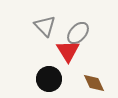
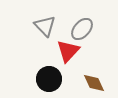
gray ellipse: moved 4 px right, 4 px up
red triangle: rotated 15 degrees clockwise
